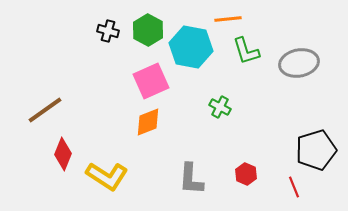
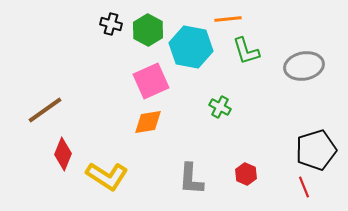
black cross: moved 3 px right, 7 px up
gray ellipse: moved 5 px right, 3 px down
orange diamond: rotated 12 degrees clockwise
red line: moved 10 px right
